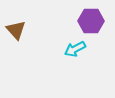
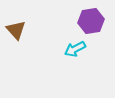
purple hexagon: rotated 10 degrees counterclockwise
